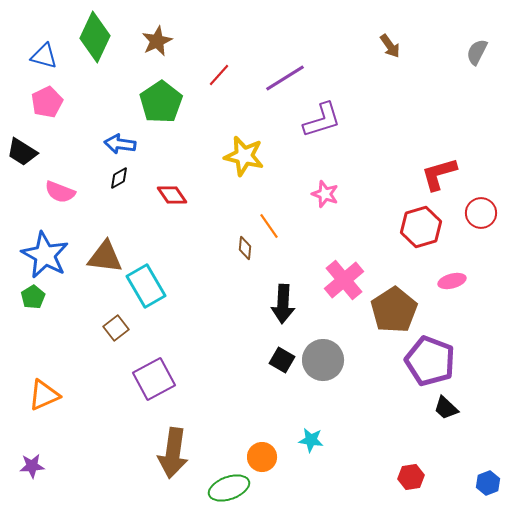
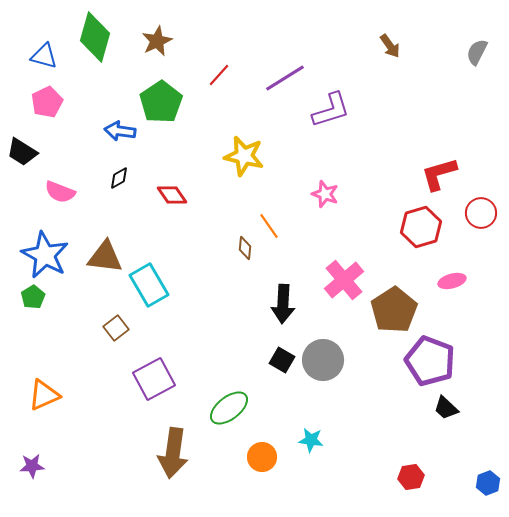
green diamond at (95, 37): rotated 9 degrees counterclockwise
purple L-shape at (322, 120): moved 9 px right, 10 px up
blue arrow at (120, 144): moved 13 px up
cyan rectangle at (146, 286): moved 3 px right, 1 px up
green ellipse at (229, 488): moved 80 px up; rotated 18 degrees counterclockwise
